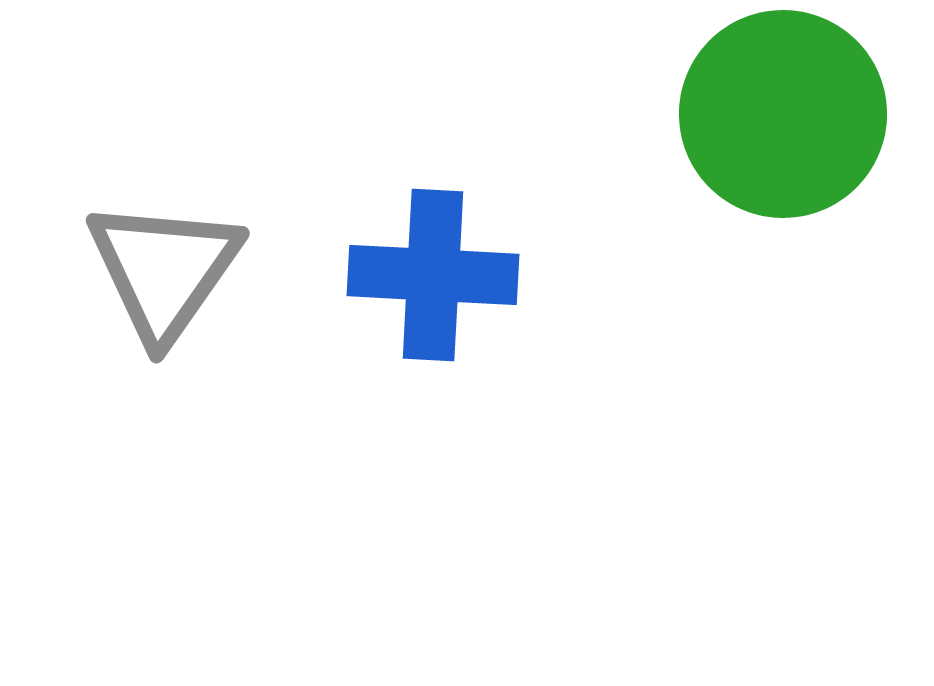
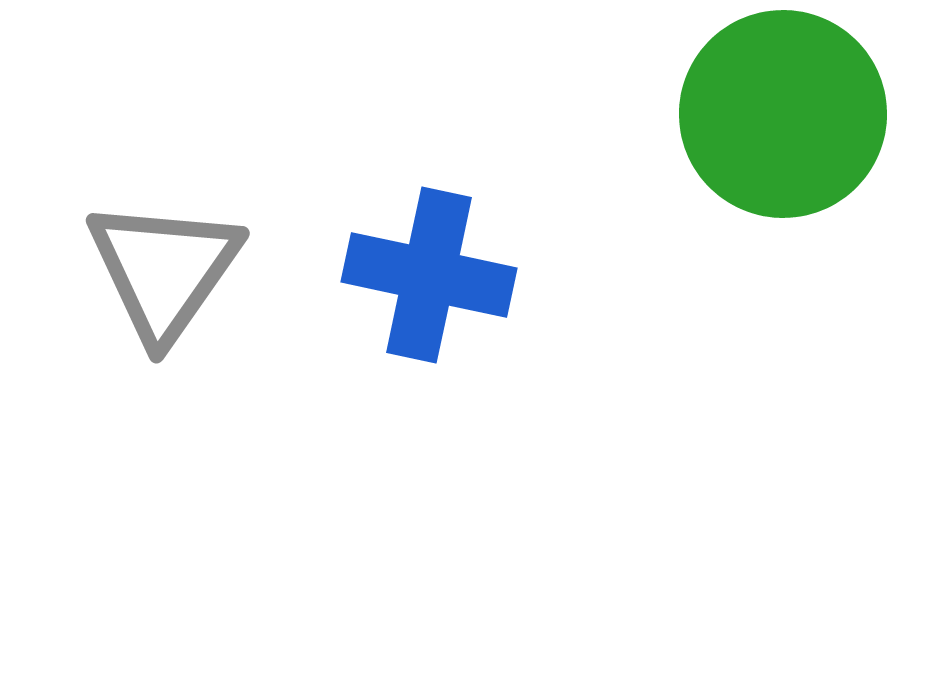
blue cross: moved 4 px left; rotated 9 degrees clockwise
